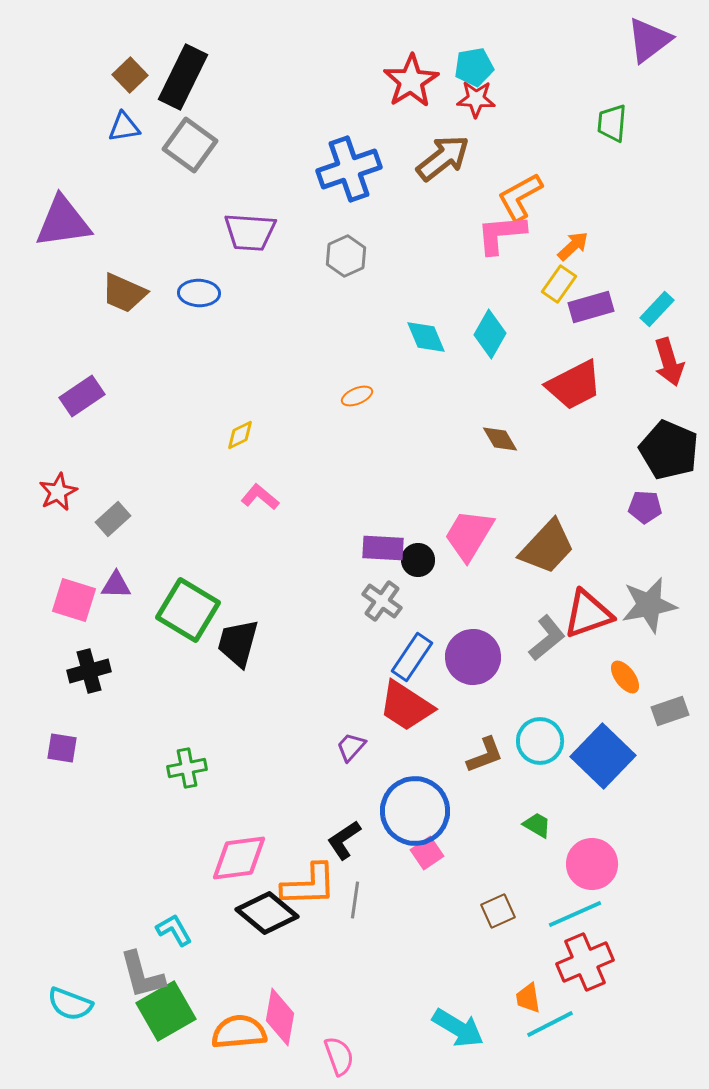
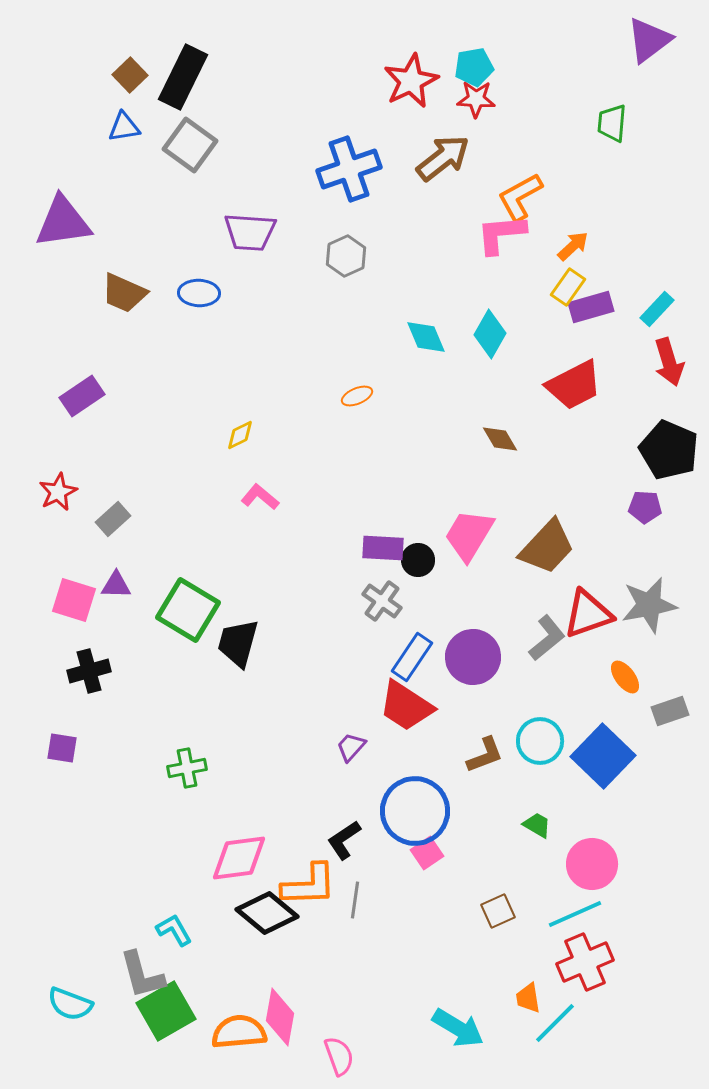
red star at (411, 81): rotated 6 degrees clockwise
yellow rectangle at (559, 284): moved 9 px right, 3 px down
cyan line at (550, 1024): moved 5 px right, 1 px up; rotated 18 degrees counterclockwise
